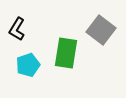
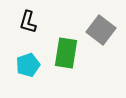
black L-shape: moved 11 px right, 7 px up; rotated 15 degrees counterclockwise
